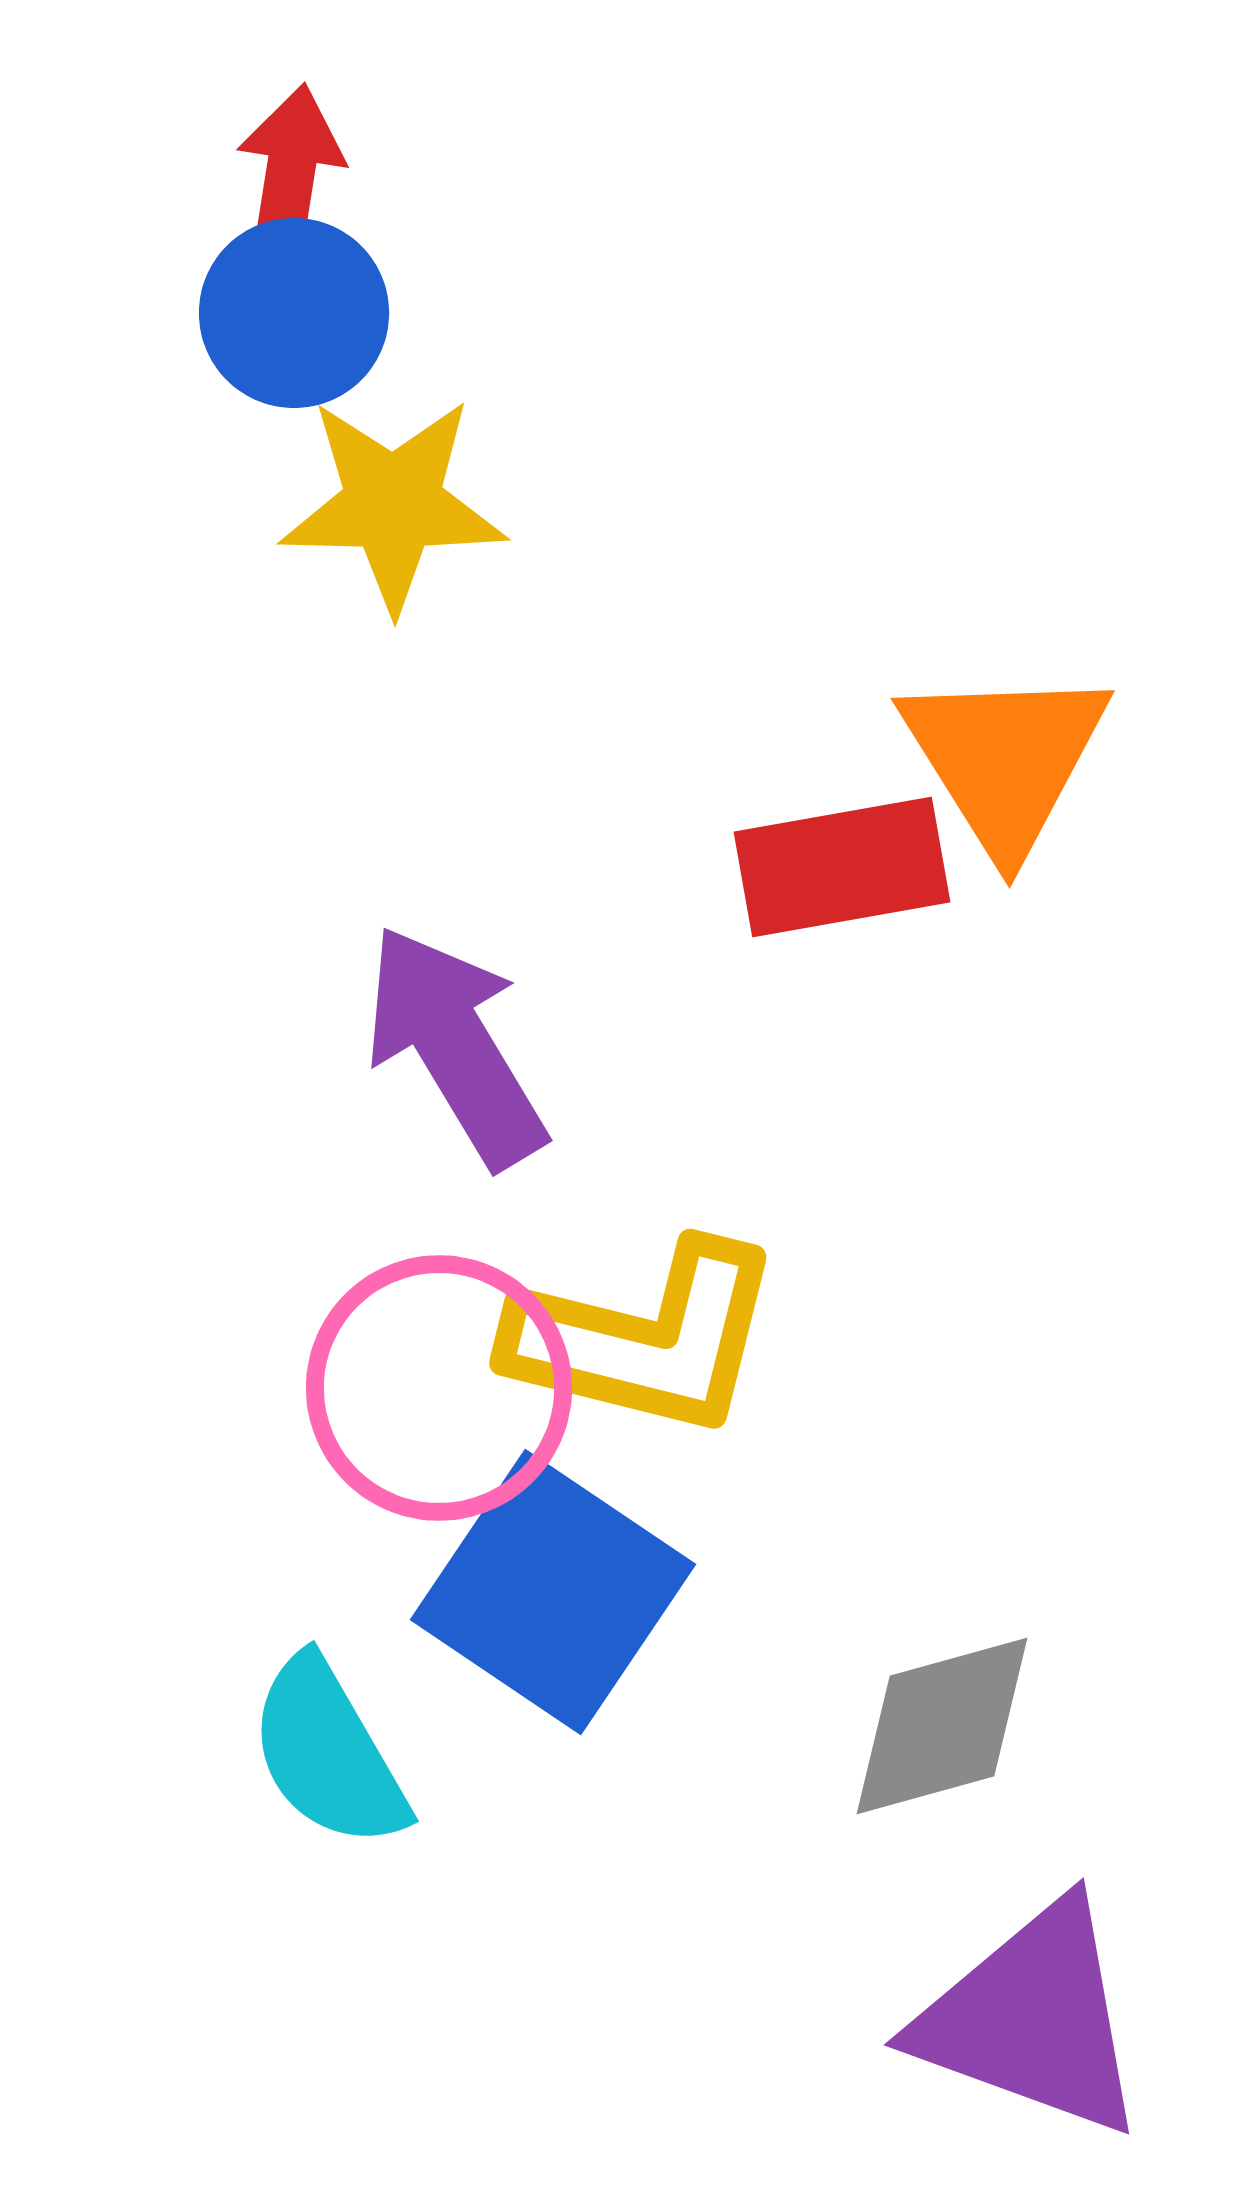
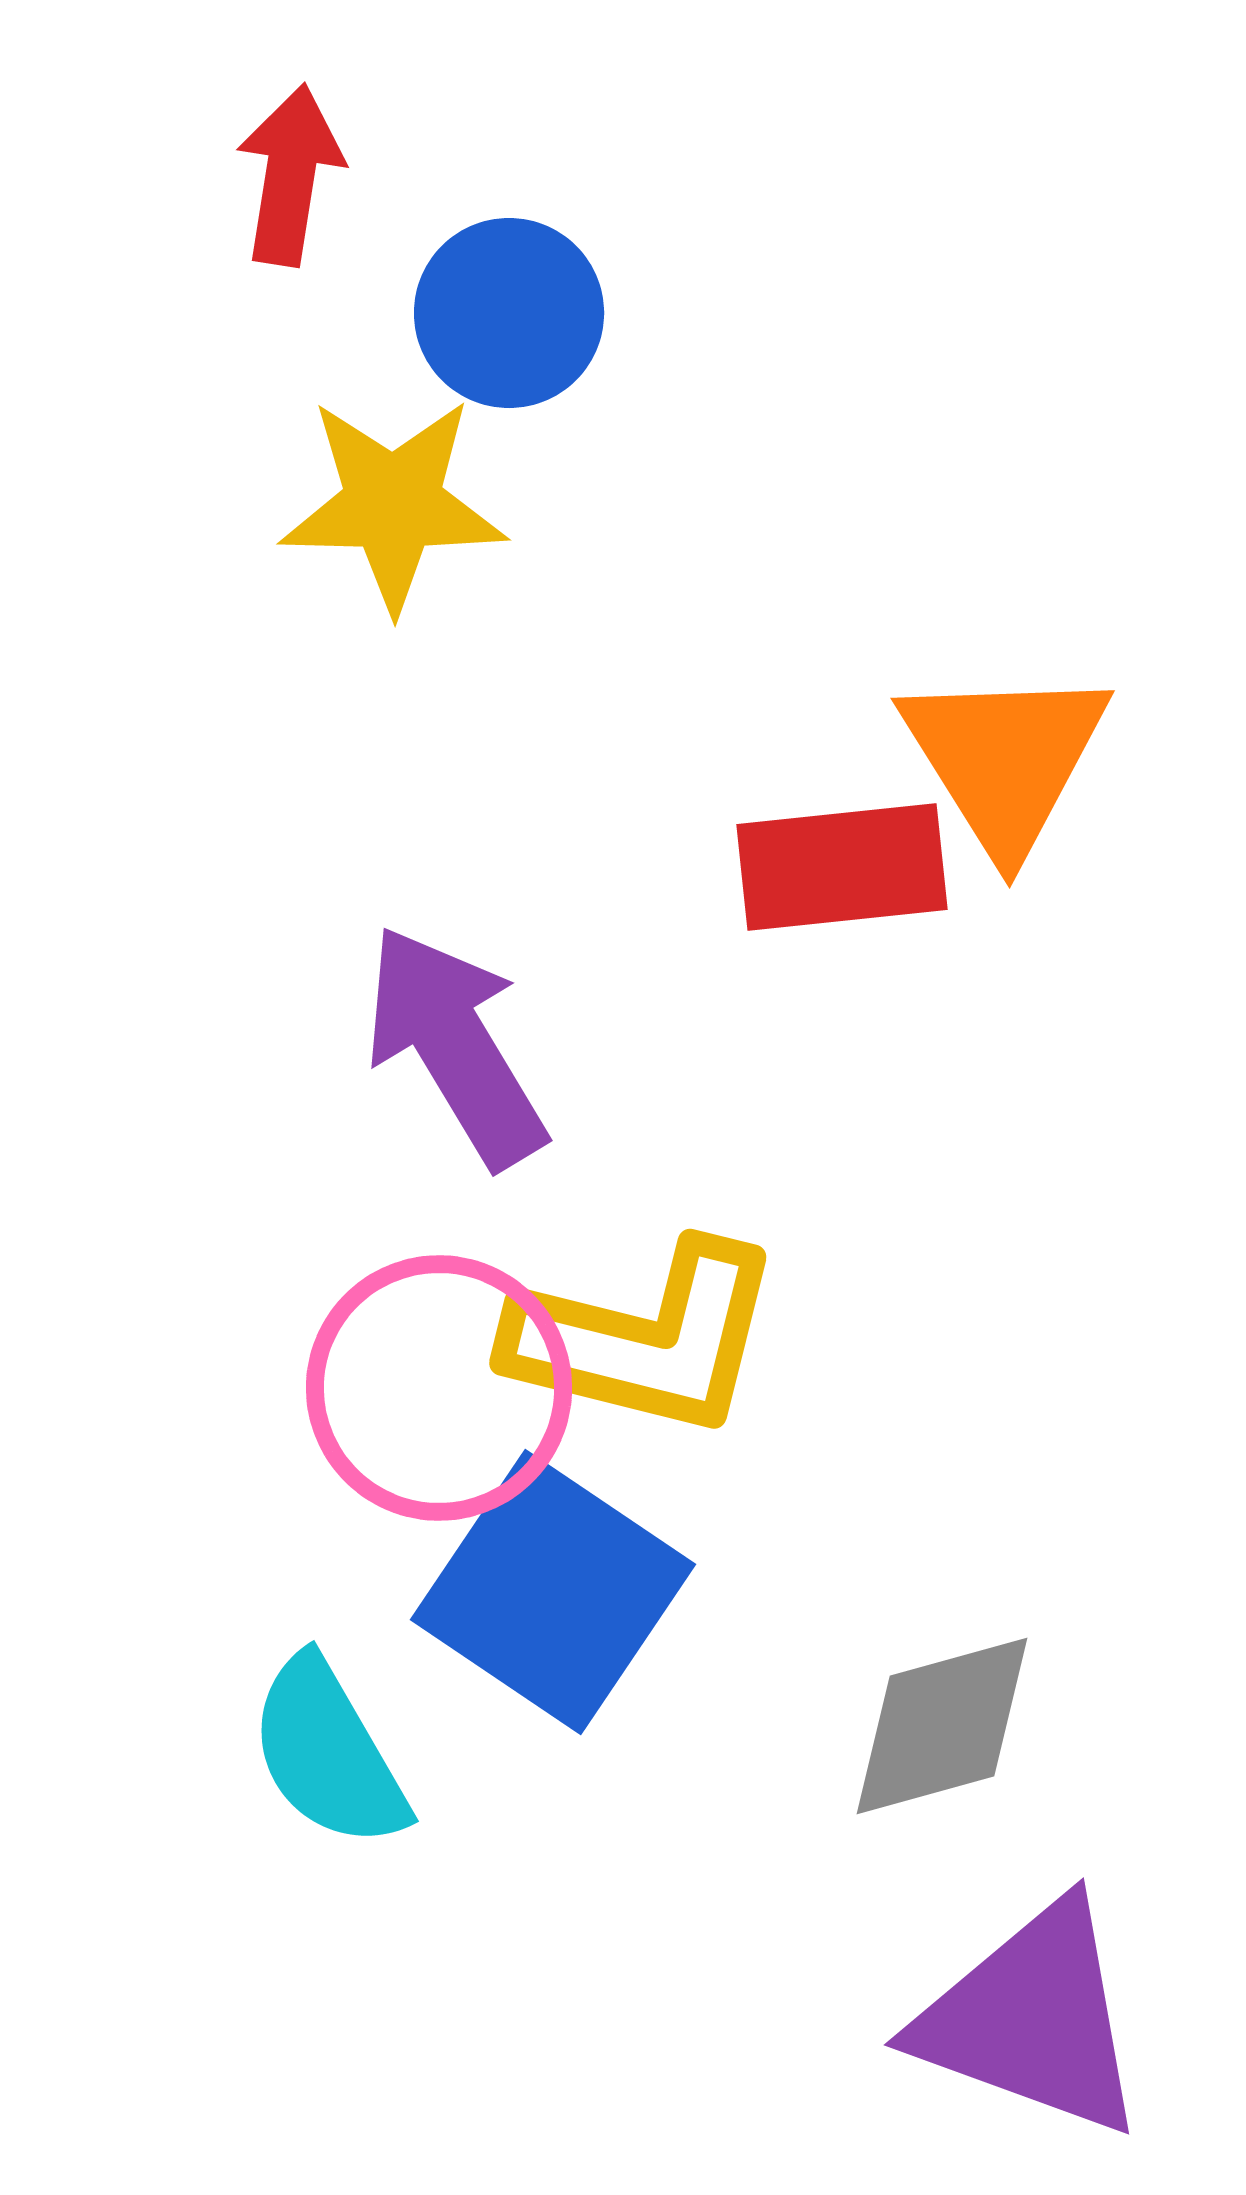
blue circle: moved 215 px right
red rectangle: rotated 4 degrees clockwise
